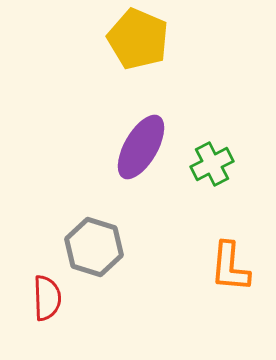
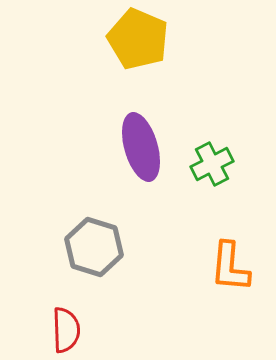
purple ellipse: rotated 46 degrees counterclockwise
red semicircle: moved 19 px right, 32 px down
